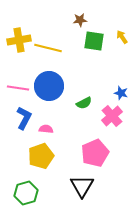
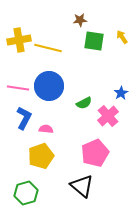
blue star: rotated 24 degrees clockwise
pink cross: moved 4 px left
black triangle: rotated 20 degrees counterclockwise
